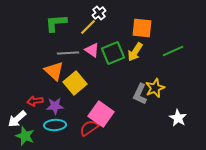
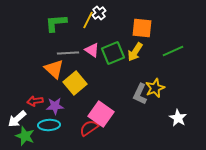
yellow line: moved 7 px up; rotated 18 degrees counterclockwise
orange triangle: moved 2 px up
cyan ellipse: moved 6 px left
